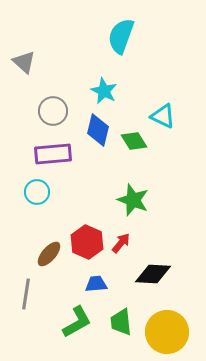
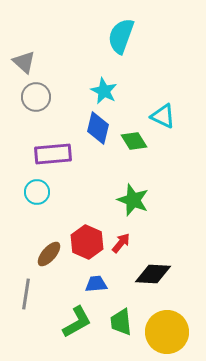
gray circle: moved 17 px left, 14 px up
blue diamond: moved 2 px up
